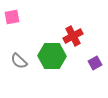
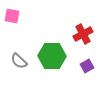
pink square: moved 1 px up; rotated 21 degrees clockwise
red cross: moved 10 px right, 2 px up
purple square: moved 8 px left, 3 px down
